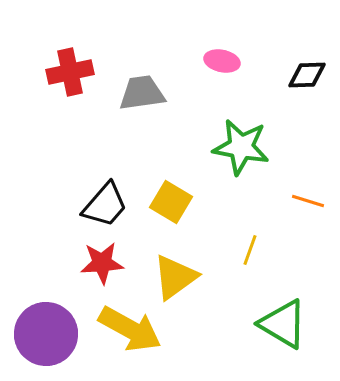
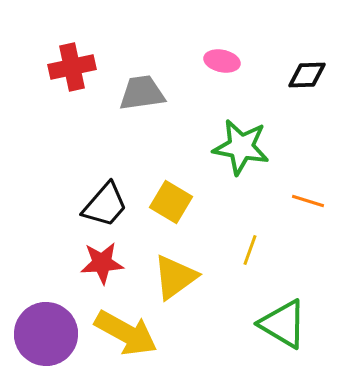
red cross: moved 2 px right, 5 px up
yellow arrow: moved 4 px left, 4 px down
